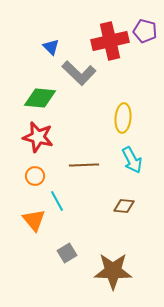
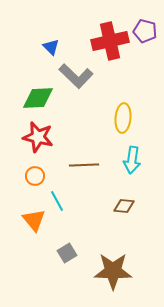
gray L-shape: moved 3 px left, 3 px down
green diamond: moved 2 px left; rotated 8 degrees counterclockwise
cyan arrow: rotated 36 degrees clockwise
